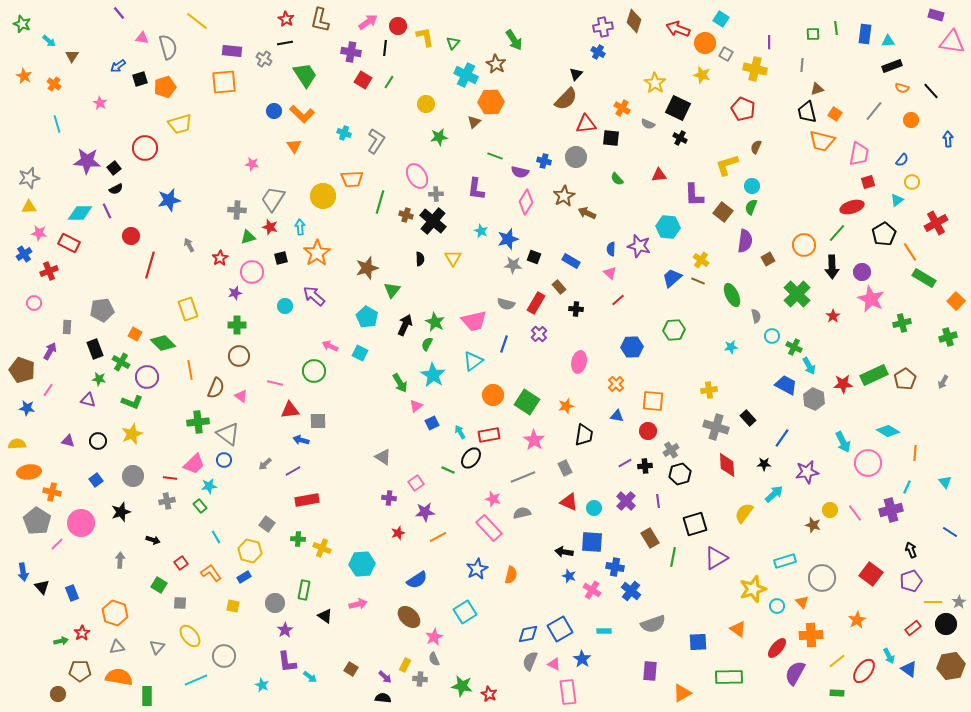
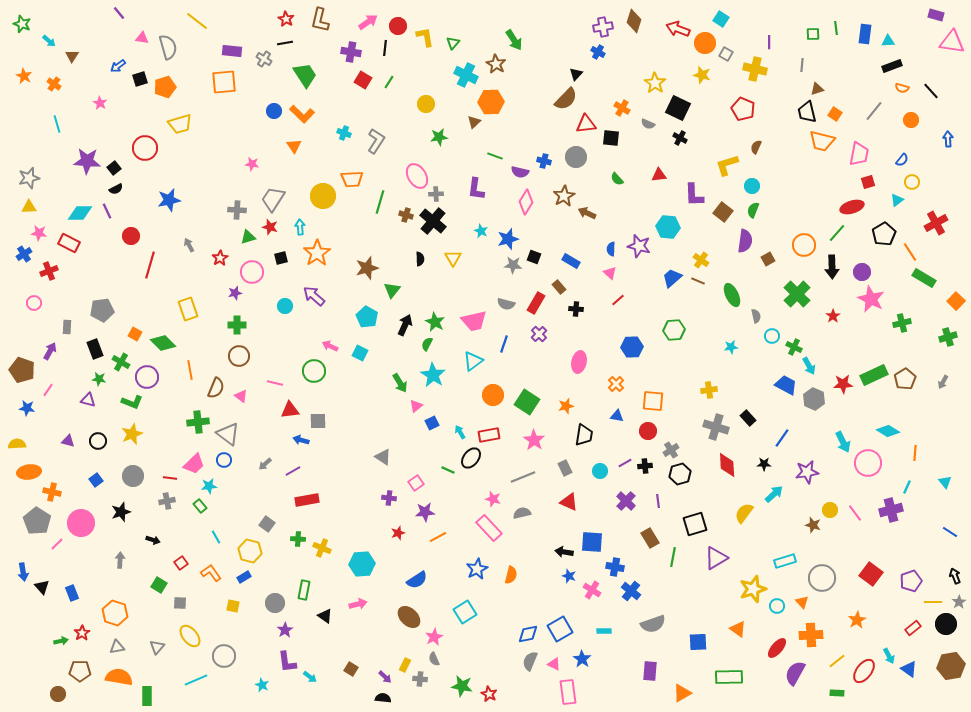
green semicircle at (751, 207): moved 2 px right, 3 px down
cyan circle at (594, 508): moved 6 px right, 37 px up
black arrow at (911, 550): moved 44 px right, 26 px down
